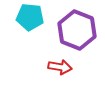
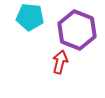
red arrow: moved 5 px up; rotated 85 degrees counterclockwise
